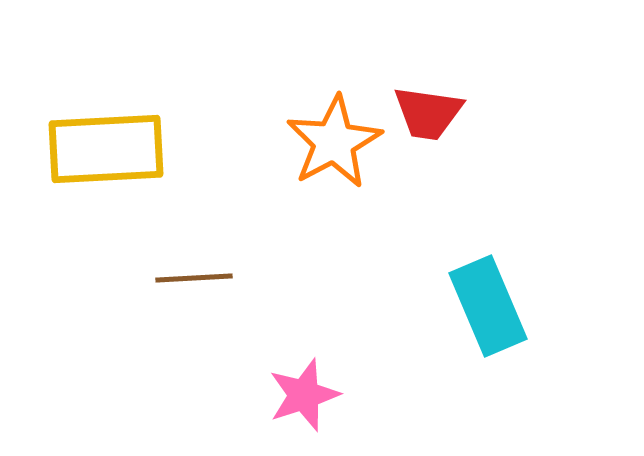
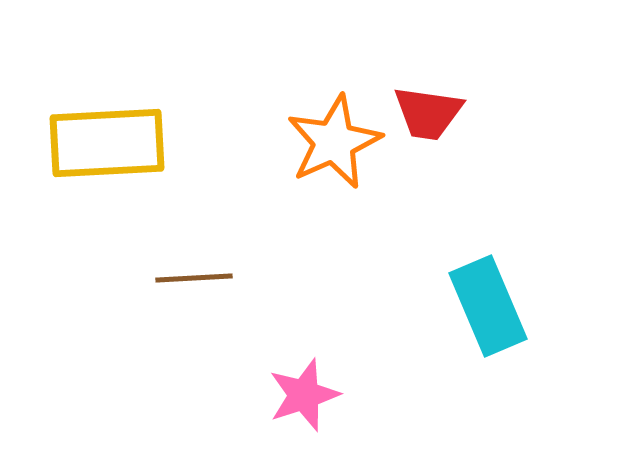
orange star: rotated 4 degrees clockwise
yellow rectangle: moved 1 px right, 6 px up
